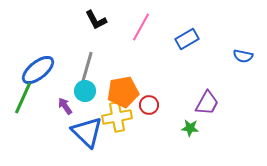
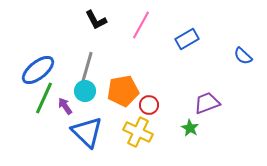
pink line: moved 2 px up
blue semicircle: rotated 30 degrees clockwise
orange pentagon: moved 1 px up
green line: moved 21 px right
purple trapezoid: rotated 140 degrees counterclockwise
yellow cross: moved 21 px right, 15 px down; rotated 36 degrees clockwise
green star: rotated 24 degrees clockwise
